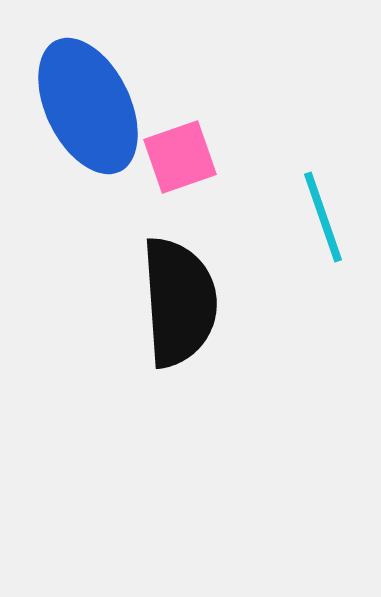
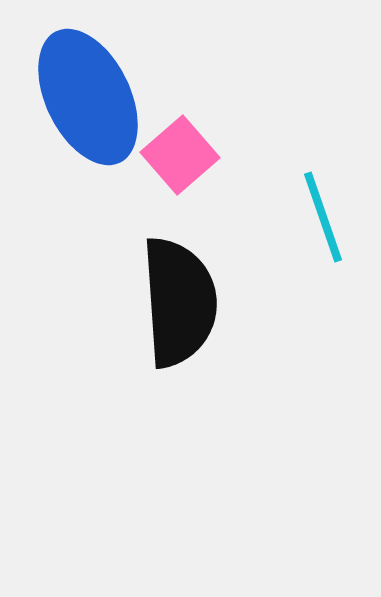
blue ellipse: moved 9 px up
pink square: moved 2 px up; rotated 22 degrees counterclockwise
